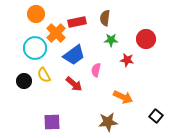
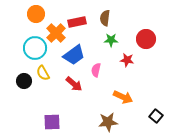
yellow semicircle: moved 1 px left, 2 px up
